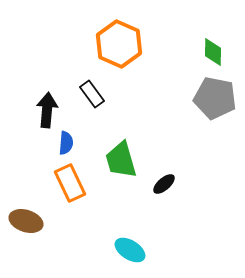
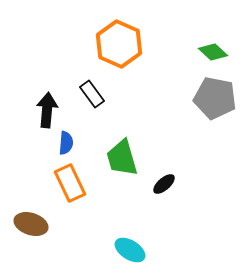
green diamond: rotated 48 degrees counterclockwise
green trapezoid: moved 1 px right, 2 px up
brown ellipse: moved 5 px right, 3 px down
